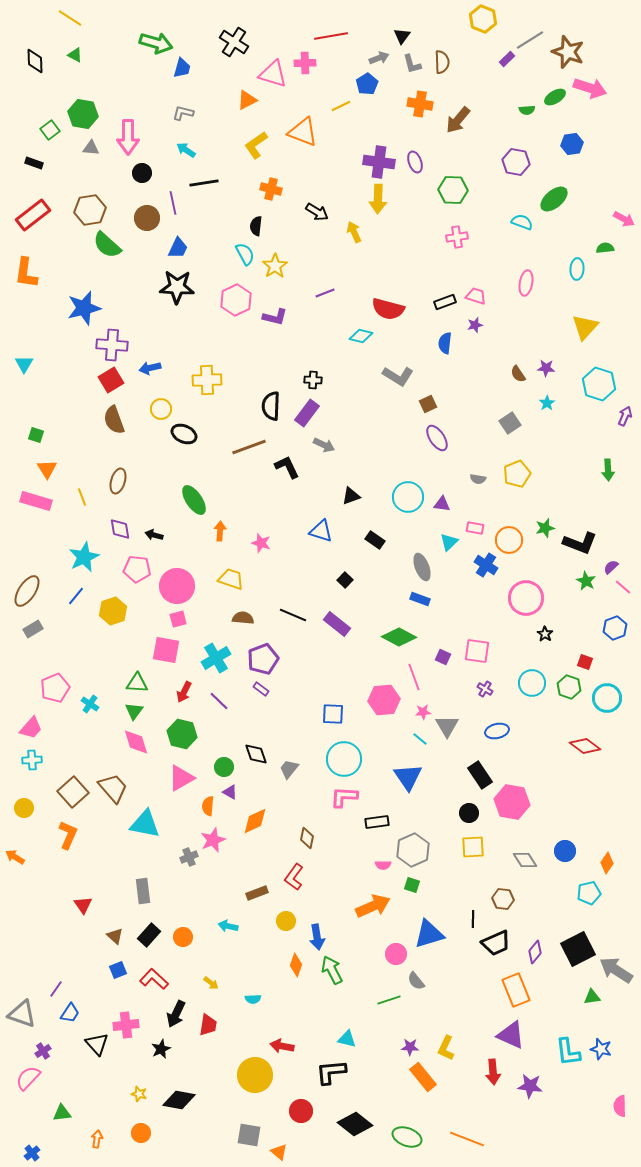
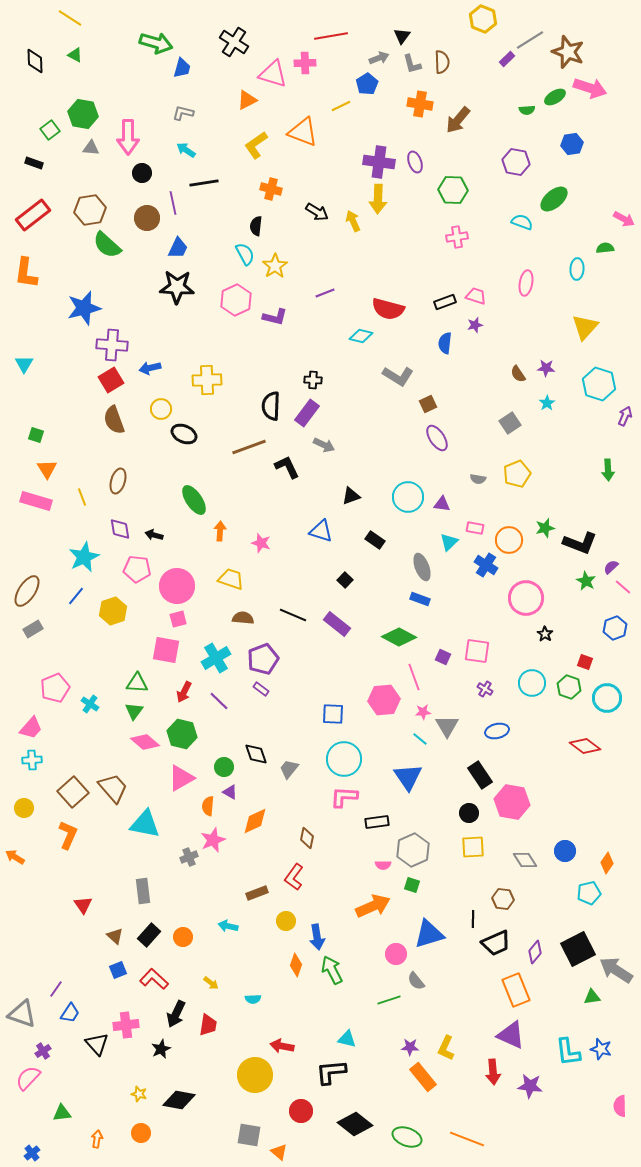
yellow arrow at (354, 232): moved 1 px left, 11 px up
pink diamond at (136, 742): moved 9 px right; rotated 32 degrees counterclockwise
